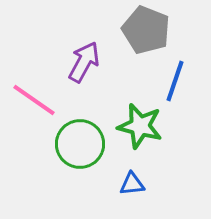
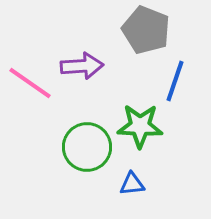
purple arrow: moved 2 px left, 4 px down; rotated 57 degrees clockwise
pink line: moved 4 px left, 17 px up
green star: rotated 12 degrees counterclockwise
green circle: moved 7 px right, 3 px down
